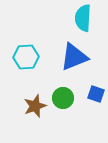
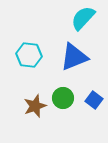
cyan semicircle: rotated 40 degrees clockwise
cyan hexagon: moved 3 px right, 2 px up; rotated 10 degrees clockwise
blue square: moved 2 px left, 6 px down; rotated 18 degrees clockwise
